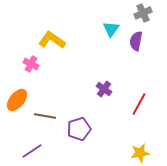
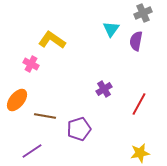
purple cross: rotated 21 degrees clockwise
